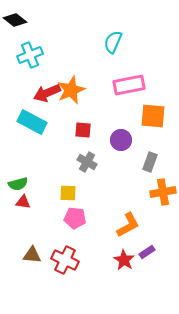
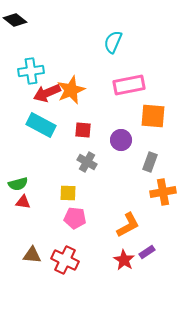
cyan cross: moved 1 px right, 16 px down; rotated 15 degrees clockwise
cyan rectangle: moved 9 px right, 3 px down
